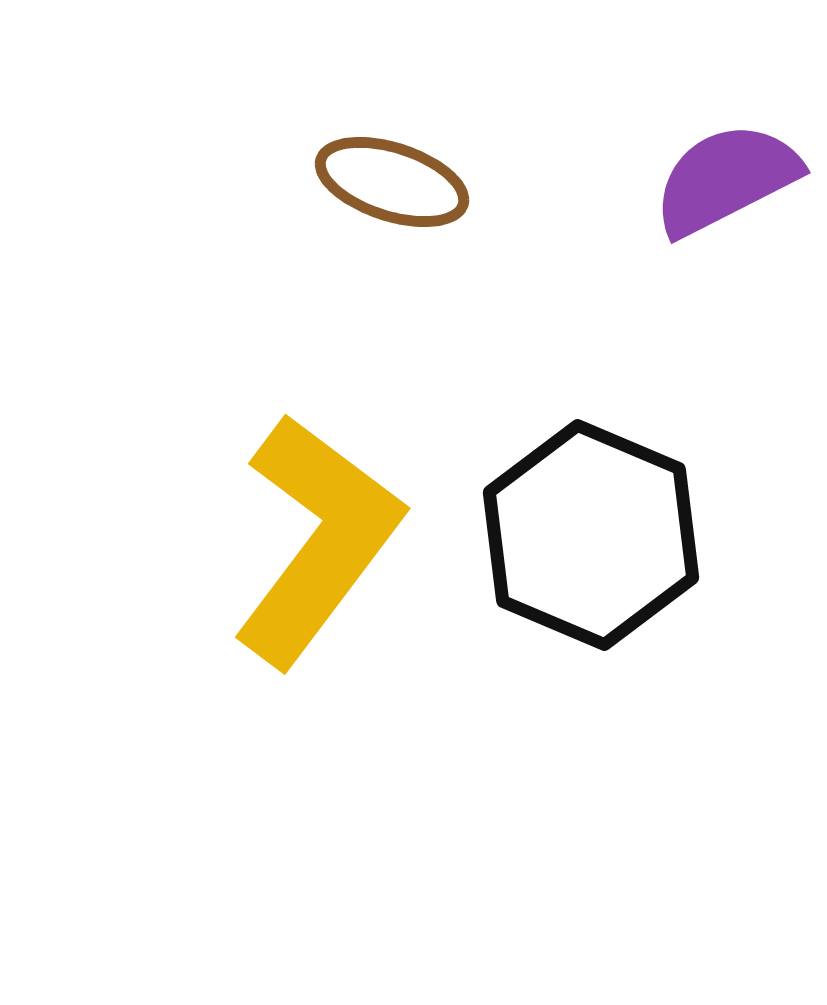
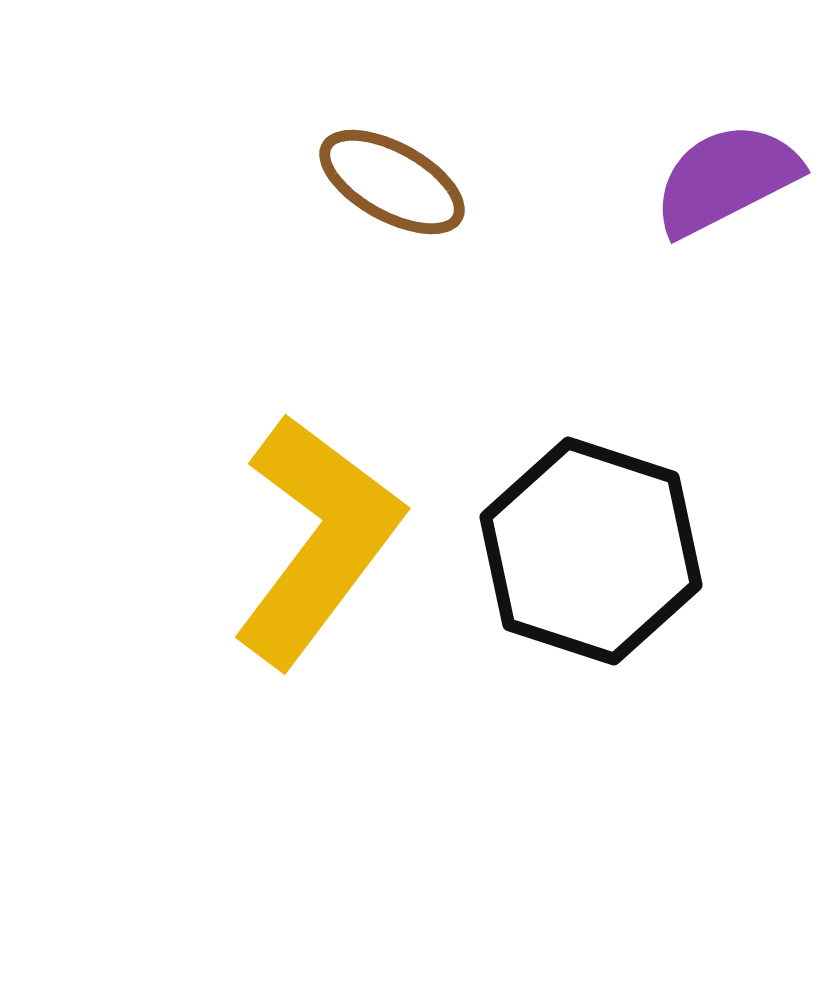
brown ellipse: rotated 11 degrees clockwise
black hexagon: moved 16 px down; rotated 5 degrees counterclockwise
